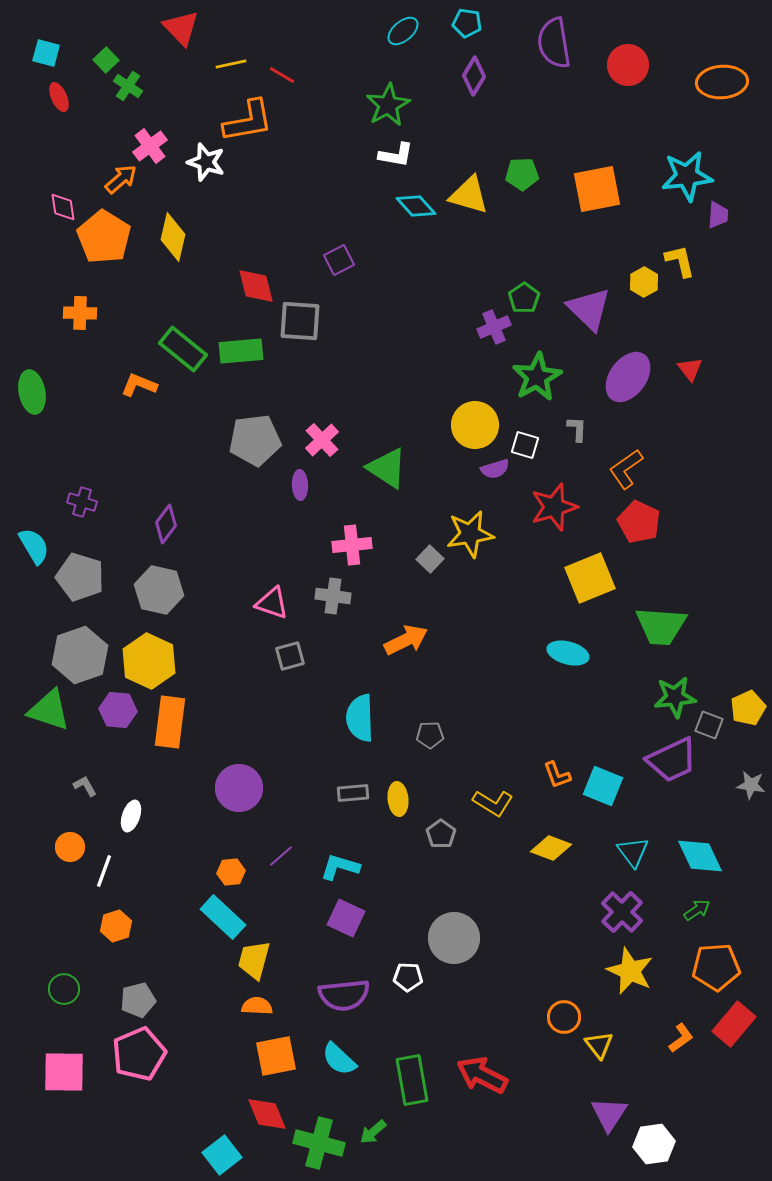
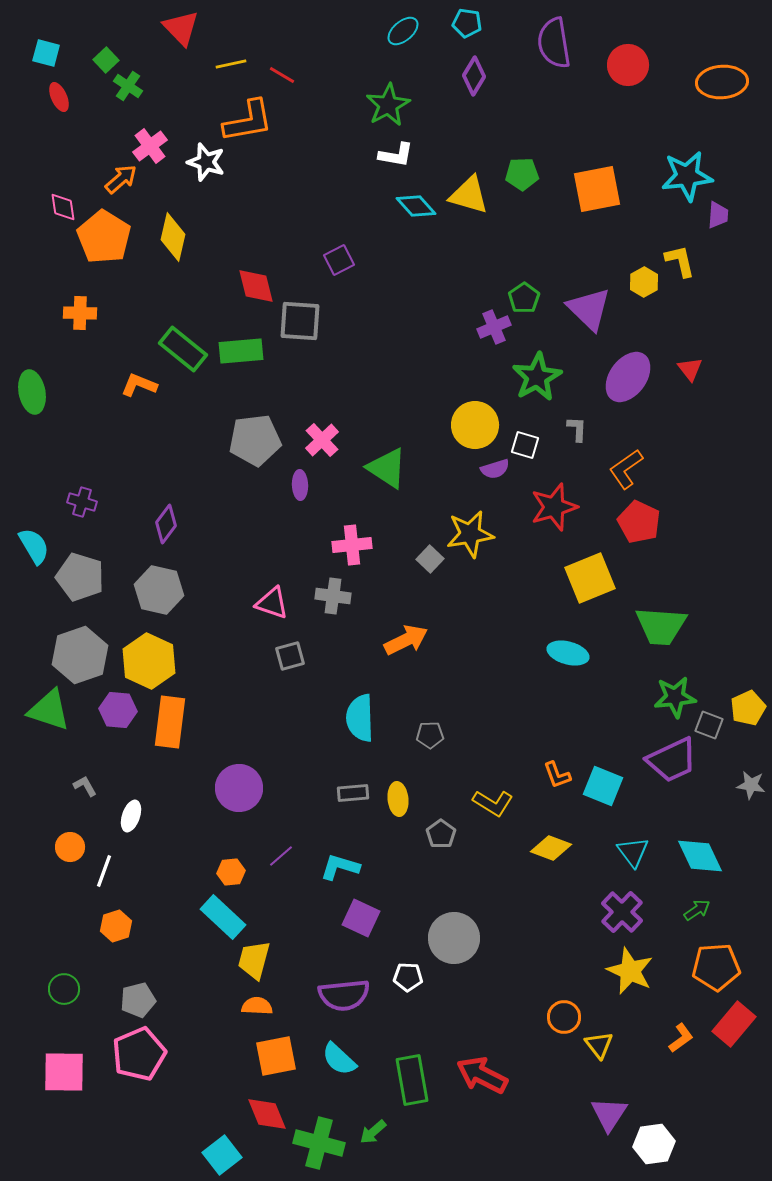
purple square at (346, 918): moved 15 px right
